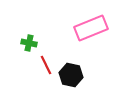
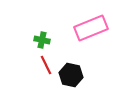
green cross: moved 13 px right, 3 px up
